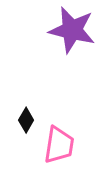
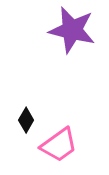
pink trapezoid: rotated 45 degrees clockwise
